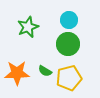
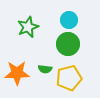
green semicircle: moved 2 px up; rotated 24 degrees counterclockwise
